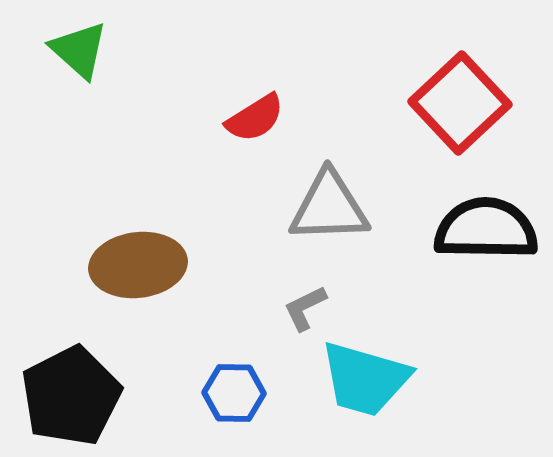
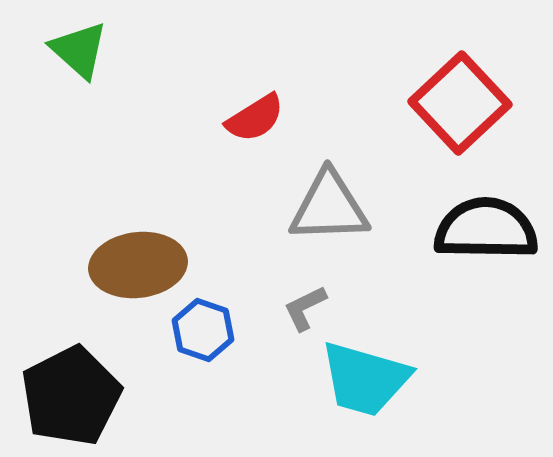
blue hexagon: moved 31 px left, 63 px up; rotated 18 degrees clockwise
